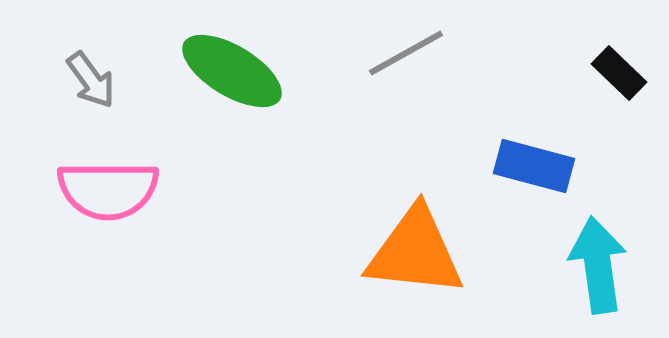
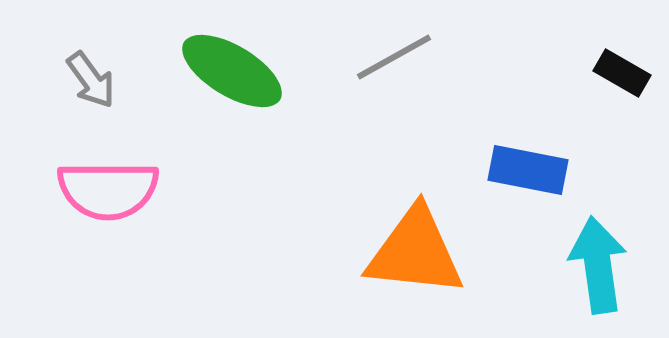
gray line: moved 12 px left, 4 px down
black rectangle: moved 3 px right; rotated 14 degrees counterclockwise
blue rectangle: moved 6 px left, 4 px down; rotated 4 degrees counterclockwise
